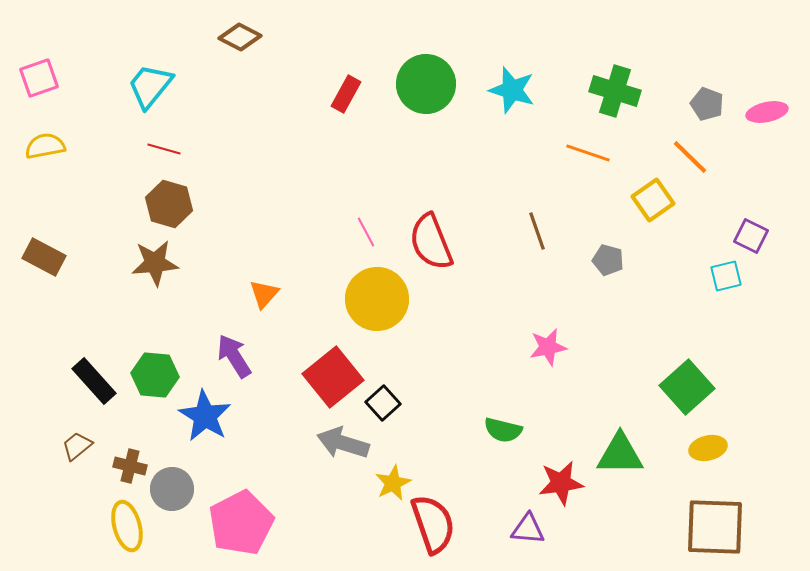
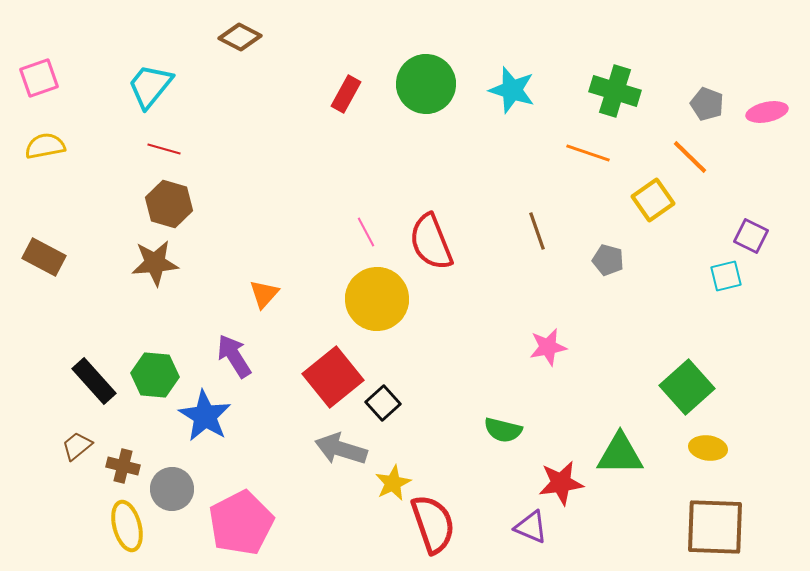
gray arrow at (343, 443): moved 2 px left, 6 px down
yellow ellipse at (708, 448): rotated 21 degrees clockwise
brown cross at (130, 466): moved 7 px left
purple triangle at (528, 529): moved 3 px right, 2 px up; rotated 18 degrees clockwise
